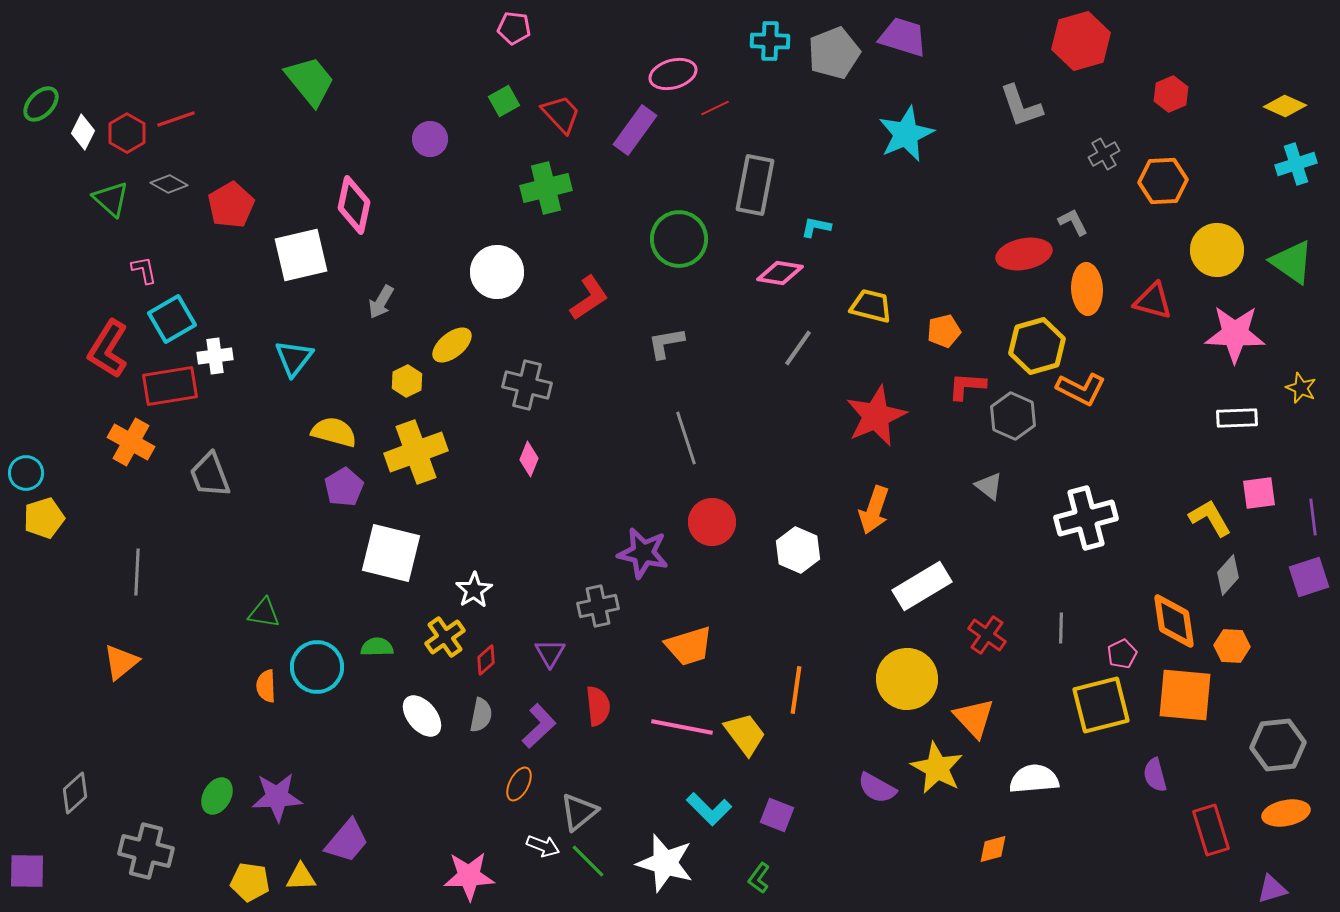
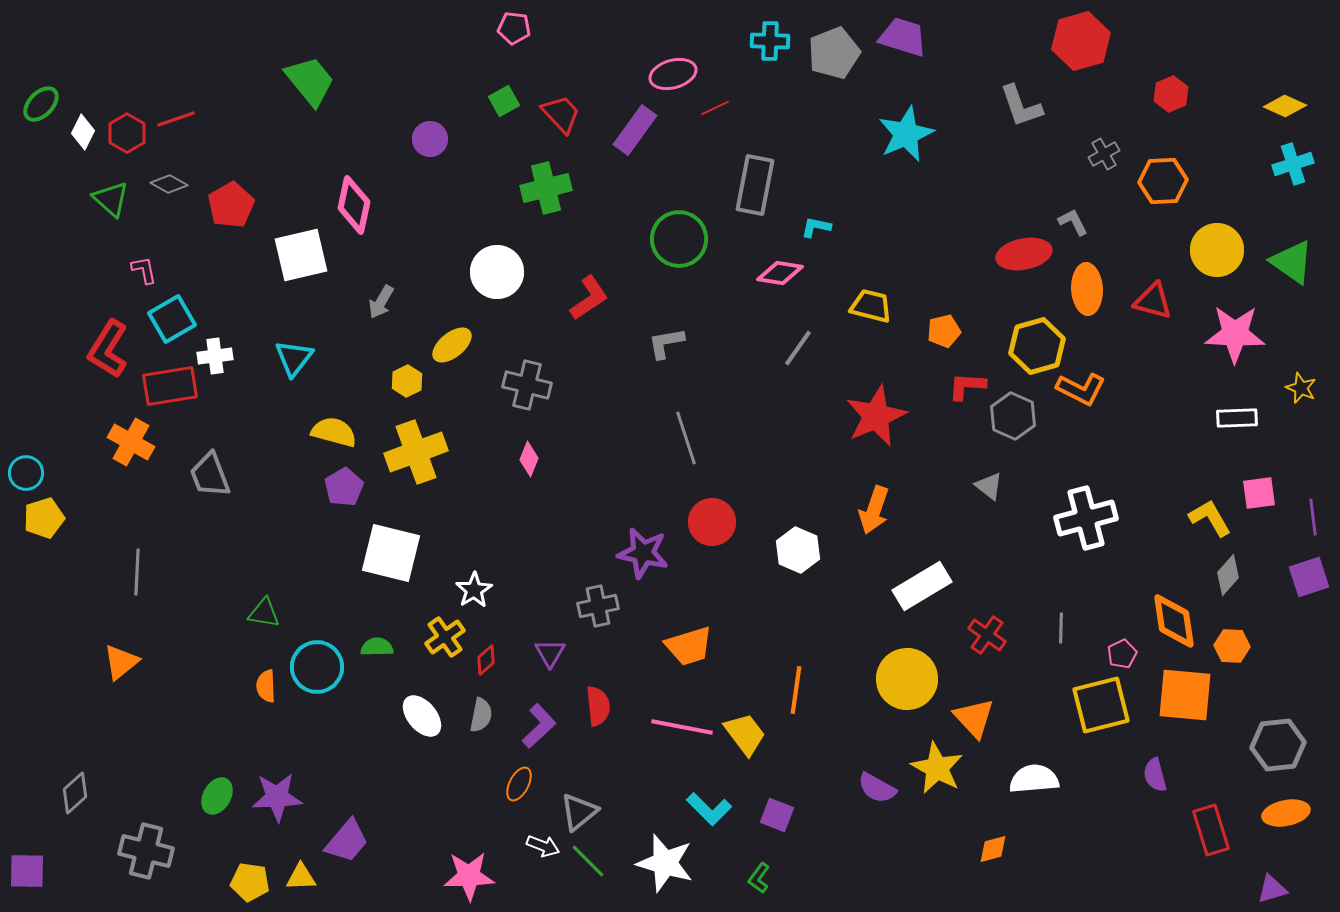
cyan cross at (1296, 164): moved 3 px left
